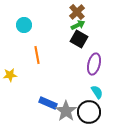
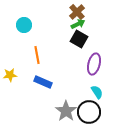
green arrow: moved 1 px up
blue rectangle: moved 5 px left, 21 px up
